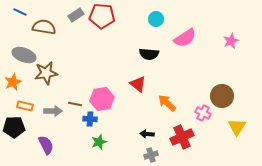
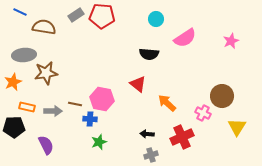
gray ellipse: rotated 25 degrees counterclockwise
pink hexagon: rotated 20 degrees clockwise
orange rectangle: moved 2 px right, 1 px down
